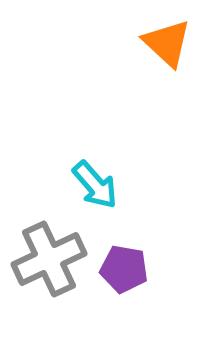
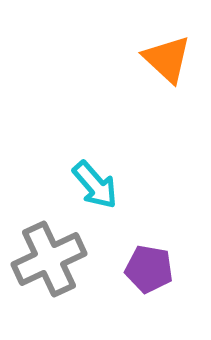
orange triangle: moved 16 px down
purple pentagon: moved 25 px right
